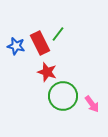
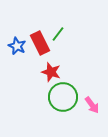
blue star: moved 1 px right; rotated 12 degrees clockwise
red star: moved 4 px right
green circle: moved 1 px down
pink arrow: moved 1 px down
